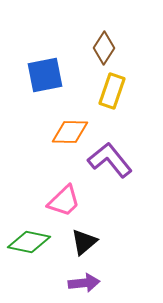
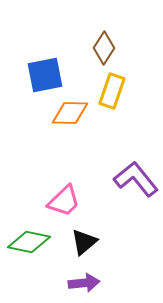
orange diamond: moved 19 px up
purple L-shape: moved 26 px right, 19 px down
